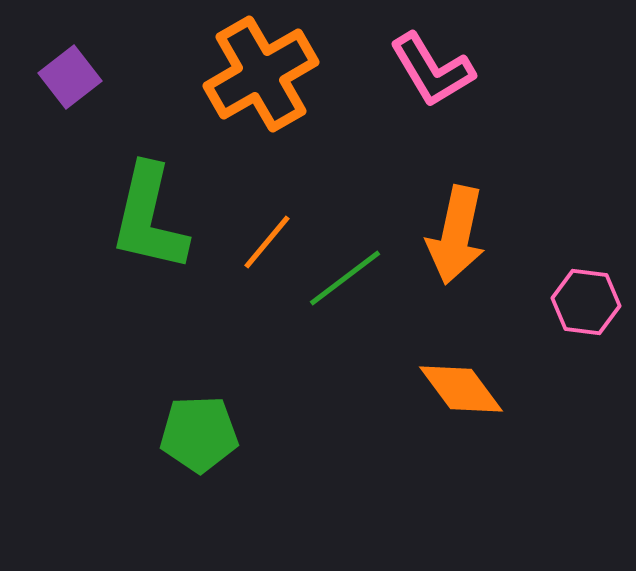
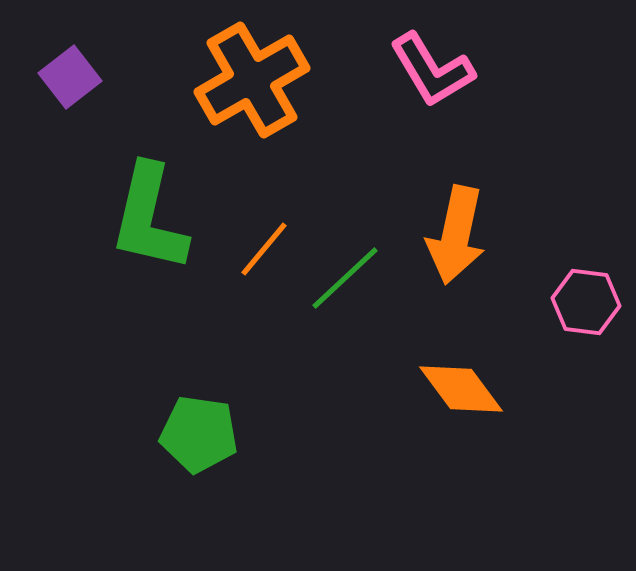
orange cross: moved 9 px left, 6 px down
orange line: moved 3 px left, 7 px down
green line: rotated 6 degrees counterclockwise
green pentagon: rotated 10 degrees clockwise
